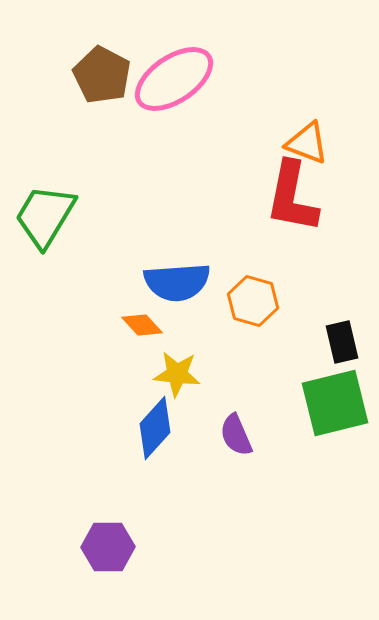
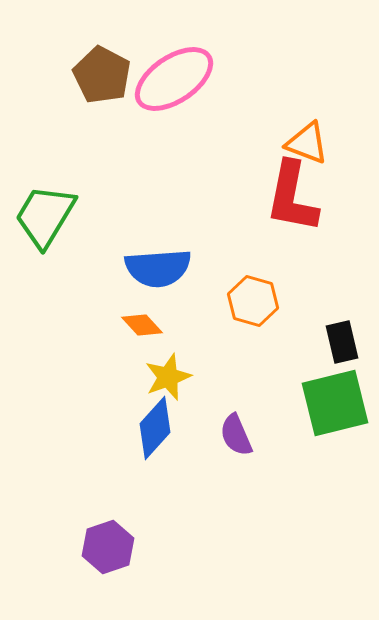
blue semicircle: moved 19 px left, 14 px up
yellow star: moved 9 px left, 3 px down; rotated 27 degrees counterclockwise
purple hexagon: rotated 18 degrees counterclockwise
